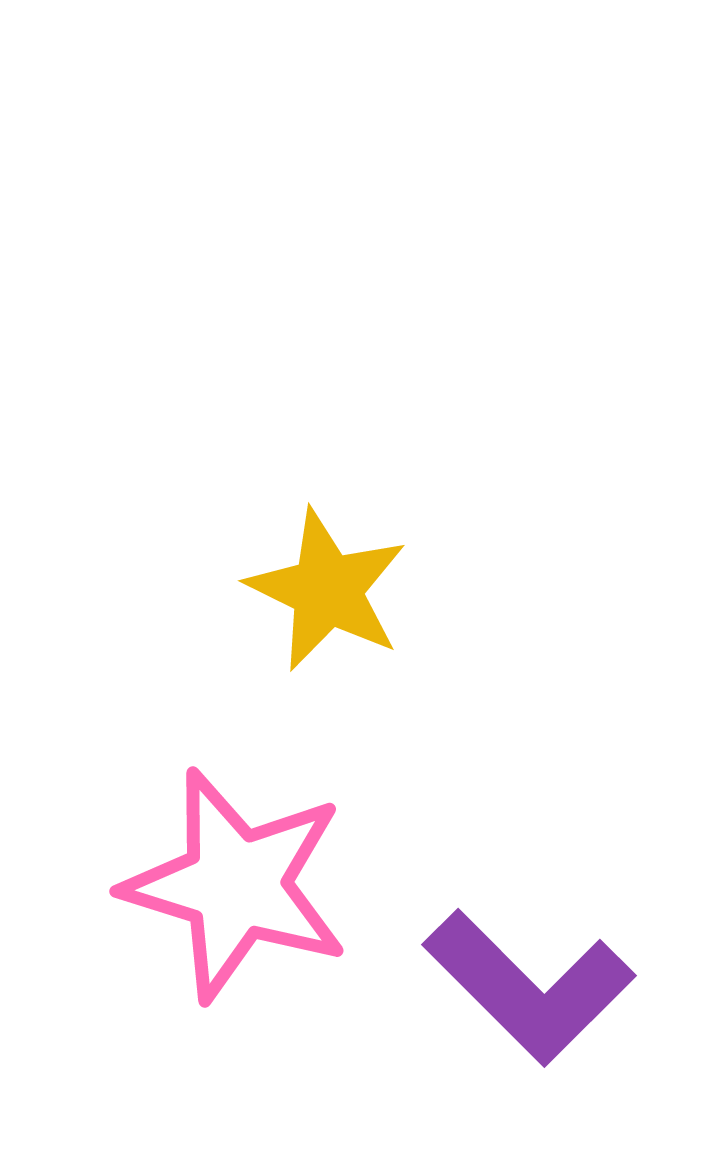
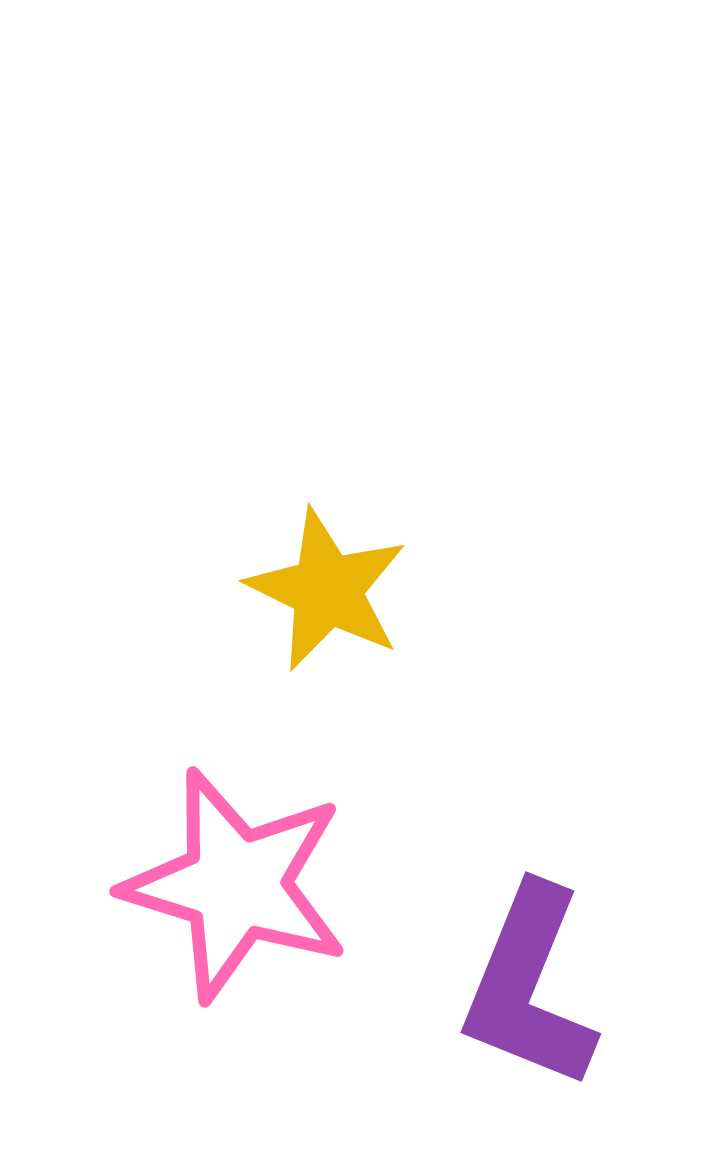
purple L-shape: rotated 67 degrees clockwise
